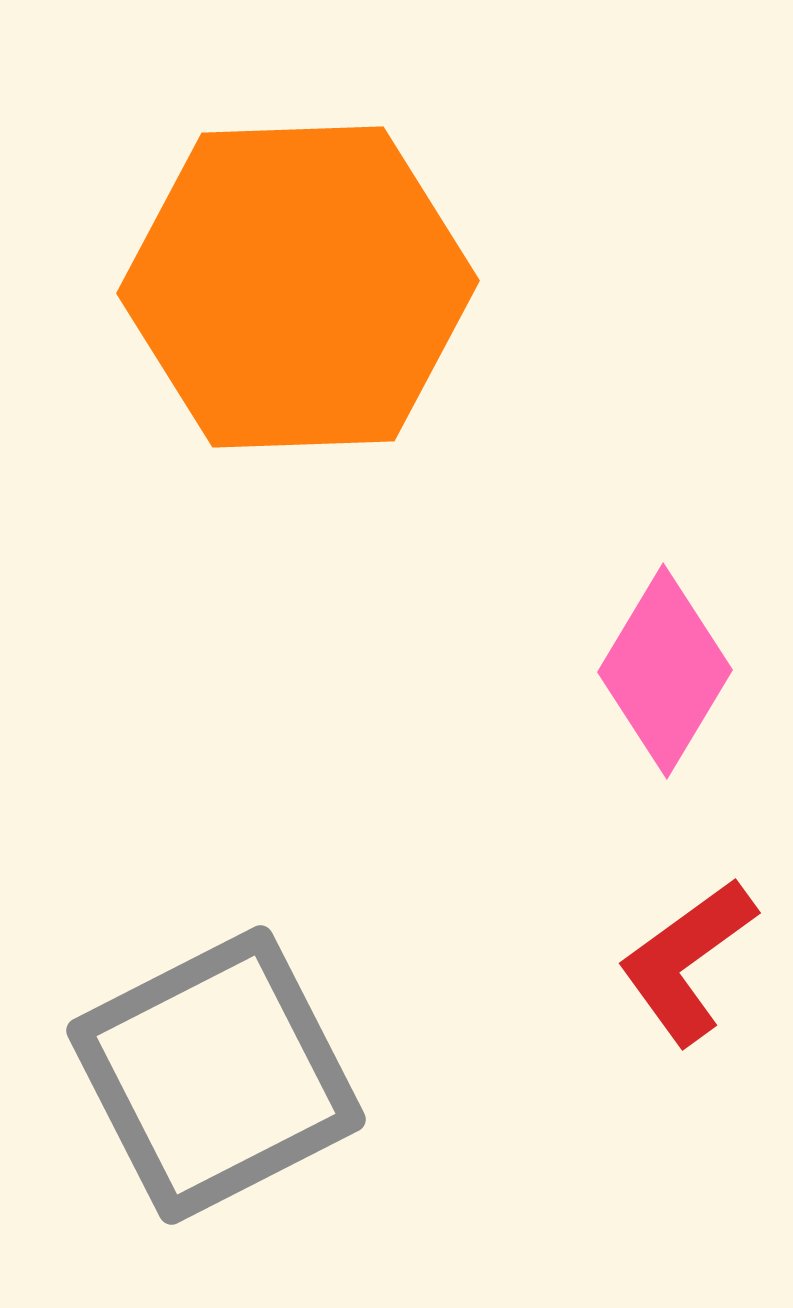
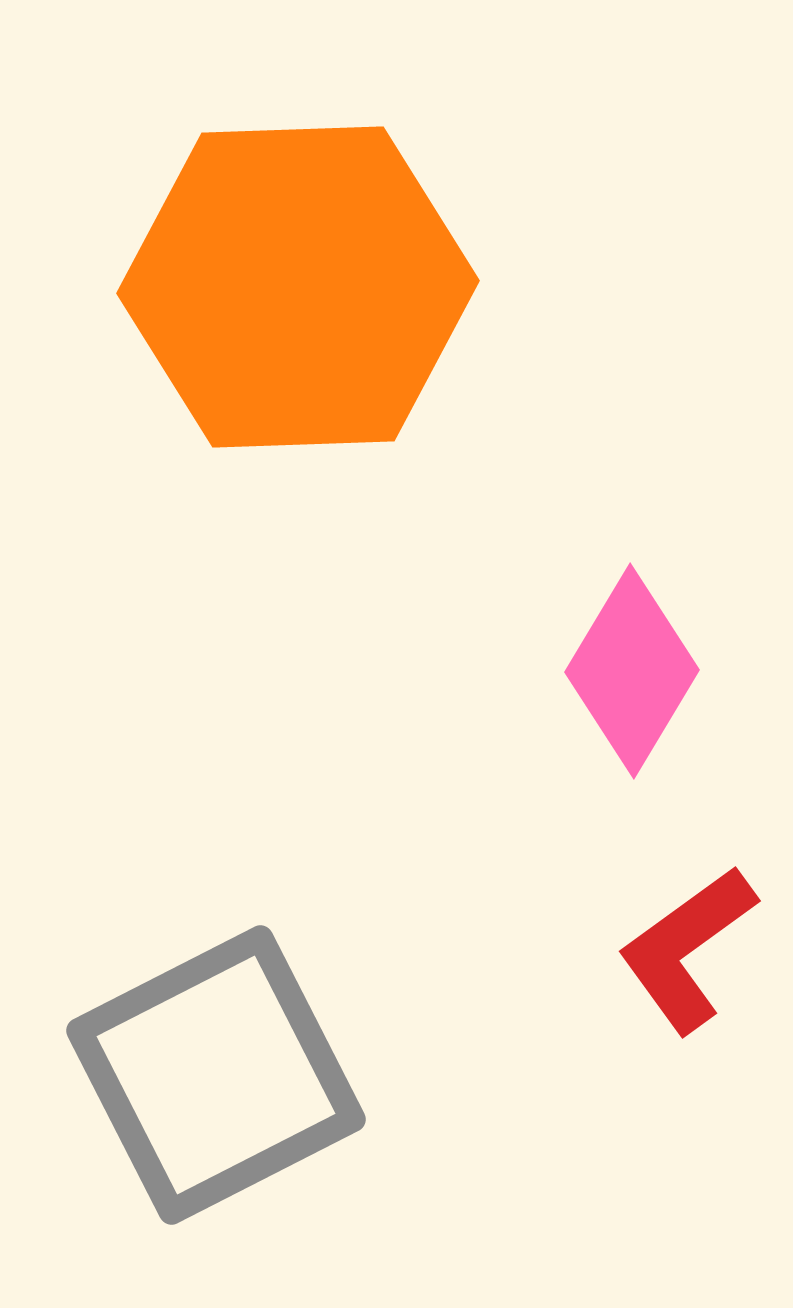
pink diamond: moved 33 px left
red L-shape: moved 12 px up
